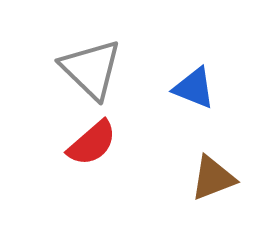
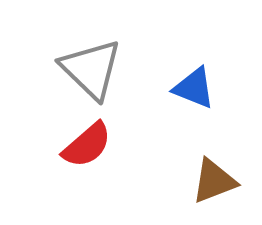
red semicircle: moved 5 px left, 2 px down
brown triangle: moved 1 px right, 3 px down
